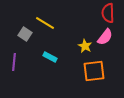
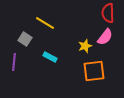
gray square: moved 5 px down
yellow star: rotated 24 degrees clockwise
